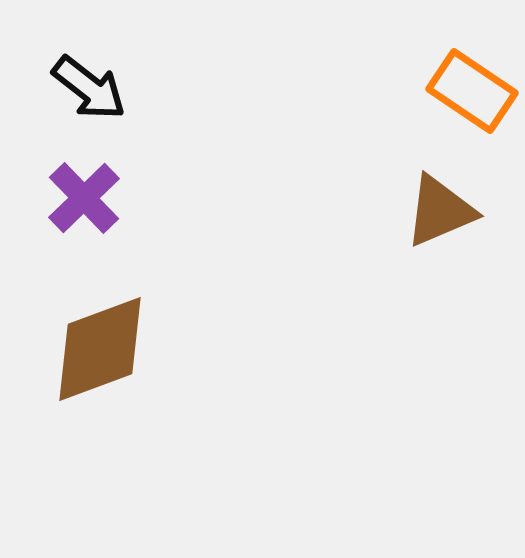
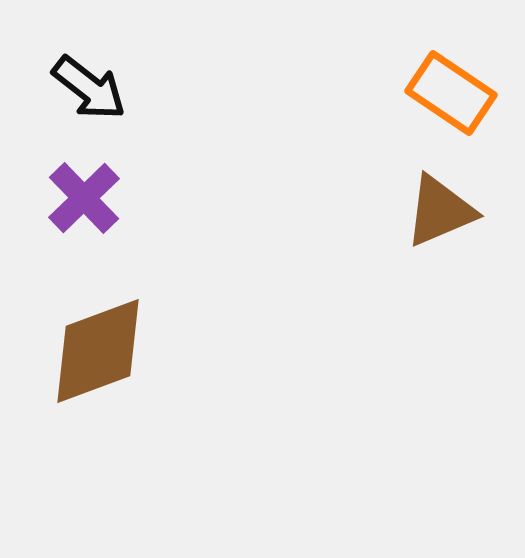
orange rectangle: moved 21 px left, 2 px down
brown diamond: moved 2 px left, 2 px down
